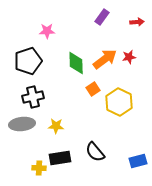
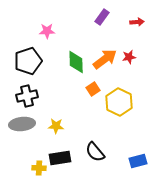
green diamond: moved 1 px up
black cross: moved 6 px left, 1 px up
